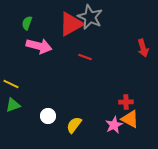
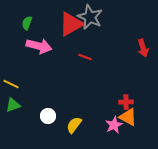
orange triangle: moved 2 px left, 2 px up
